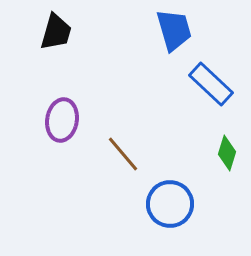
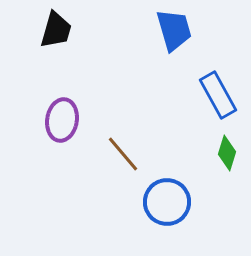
black trapezoid: moved 2 px up
blue rectangle: moved 7 px right, 11 px down; rotated 18 degrees clockwise
blue circle: moved 3 px left, 2 px up
